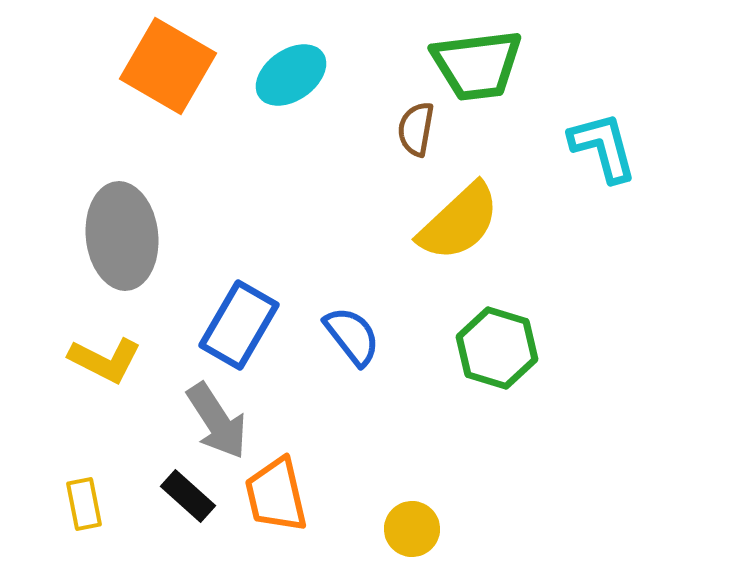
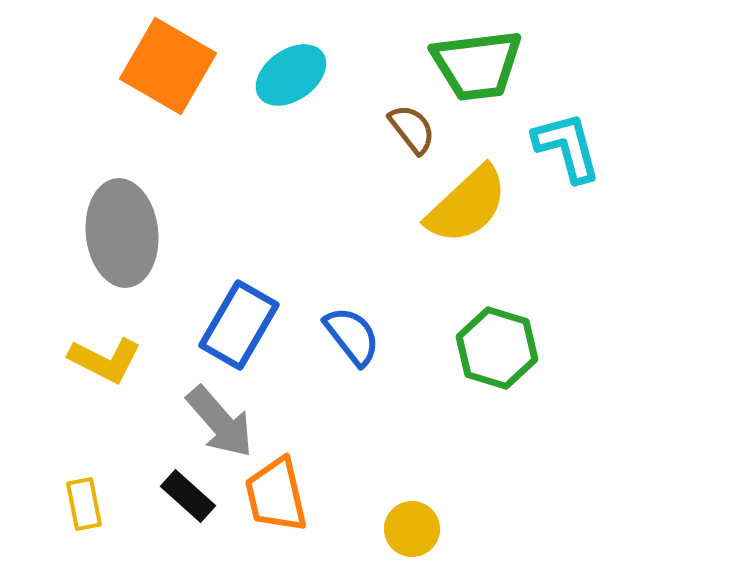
brown semicircle: moved 4 px left; rotated 132 degrees clockwise
cyan L-shape: moved 36 px left
yellow semicircle: moved 8 px right, 17 px up
gray ellipse: moved 3 px up
gray arrow: moved 3 px right, 1 px down; rotated 8 degrees counterclockwise
